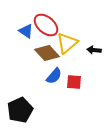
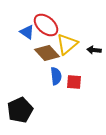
blue triangle: moved 1 px right, 1 px down
yellow triangle: moved 1 px down
blue semicircle: moved 2 px right; rotated 48 degrees counterclockwise
